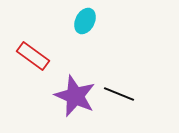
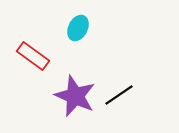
cyan ellipse: moved 7 px left, 7 px down
black line: moved 1 px down; rotated 56 degrees counterclockwise
